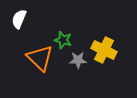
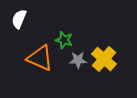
green star: moved 1 px right
yellow cross: moved 9 px down; rotated 15 degrees clockwise
orange triangle: rotated 20 degrees counterclockwise
